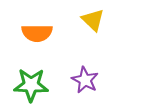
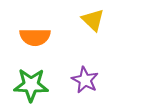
orange semicircle: moved 2 px left, 4 px down
